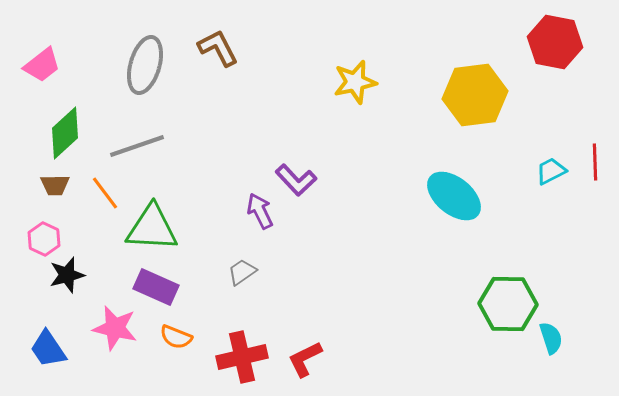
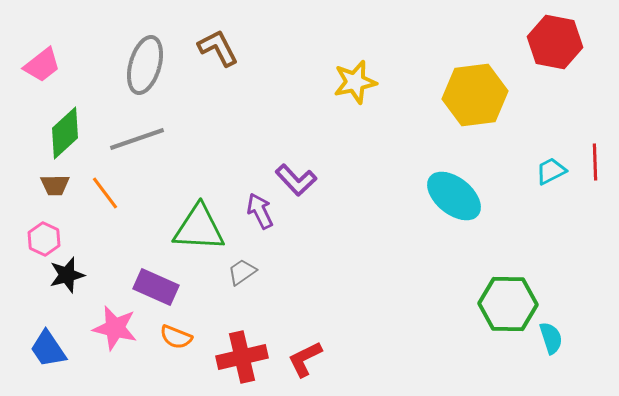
gray line: moved 7 px up
green triangle: moved 47 px right
